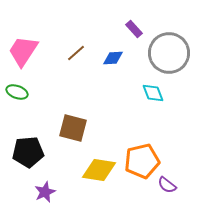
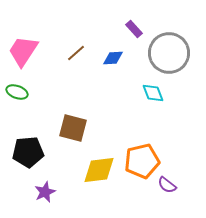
yellow diamond: rotated 16 degrees counterclockwise
